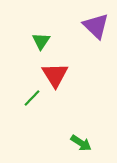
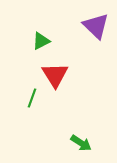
green triangle: rotated 30 degrees clockwise
green line: rotated 24 degrees counterclockwise
